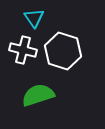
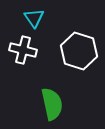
white hexagon: moved 16 px right
green semicircle: moved 14 px right, 9 px down; rotated 96 degrees clockwise
